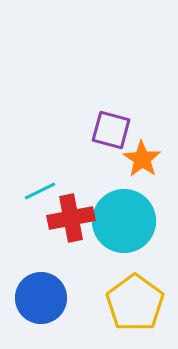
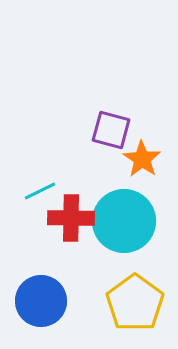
red cross: rotated 12 degrees clockwise
blue circle: moved 3 px down
